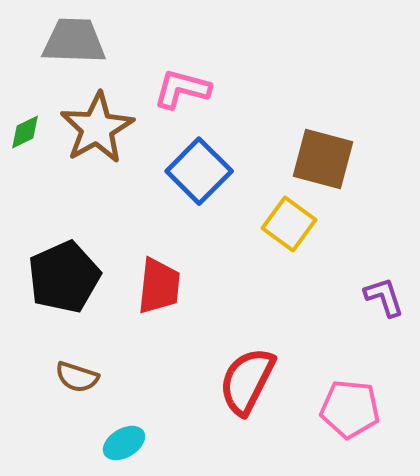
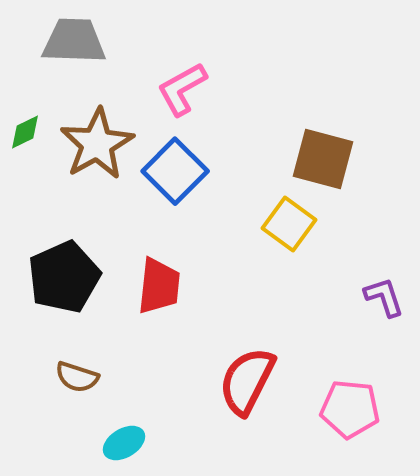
pink L-shape: rotated 44 degrees counterclockwise
brown star: moved 16 px down
blue square: moved 24 px left
